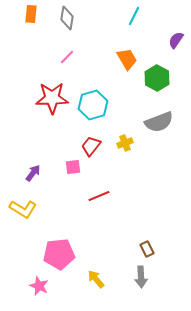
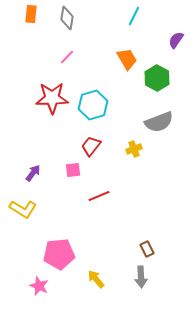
yellow cross: moved 9 px right, 6 px down
pink square: moved 3 px down
